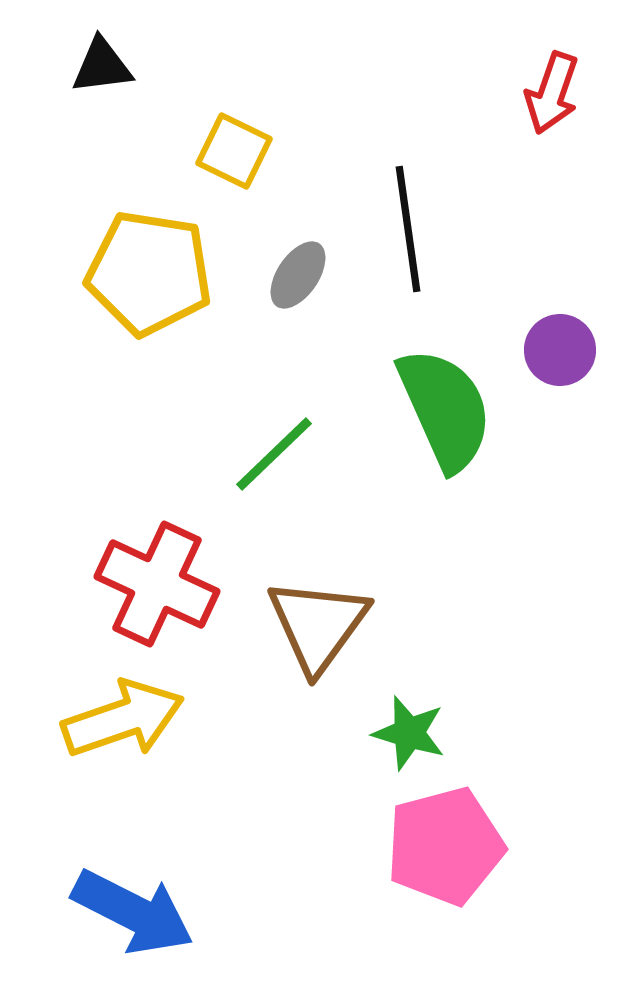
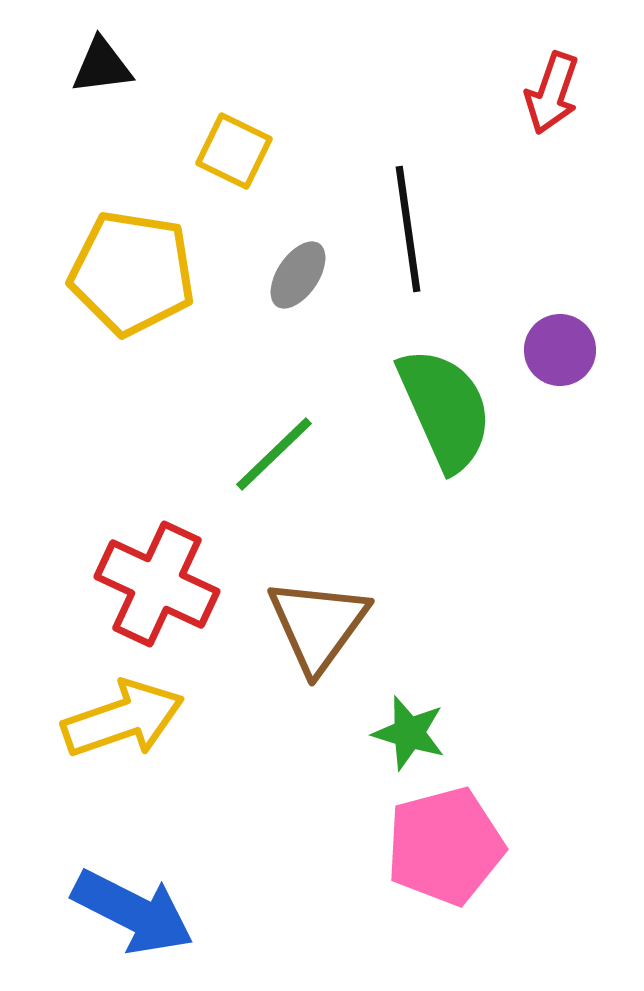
yellow pentagon: moved 17 px left
